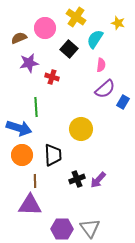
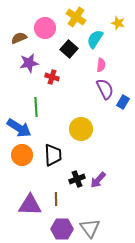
purple semicircle: rotated 75 degrees counterclockwise
blue arrow: rotated 15 degrees clockwise
brown line: moved 21 px right, 18 px down
